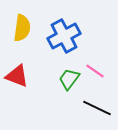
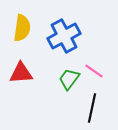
pink line: moved 1 px left
red triangle: moved 4 px right, 3 px up; rotated 25 degrees counterclockwise
black line: moved 5 px left; rotated 76 degrees clockwise
